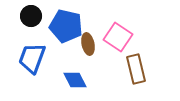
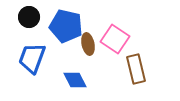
black circle: moved 2 px left, 1 px down
pink square: moved 3 px left, 2 px down
